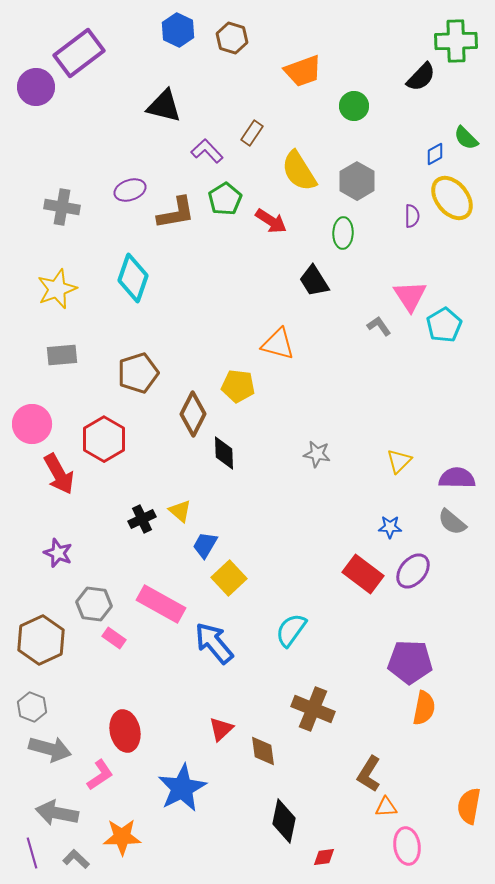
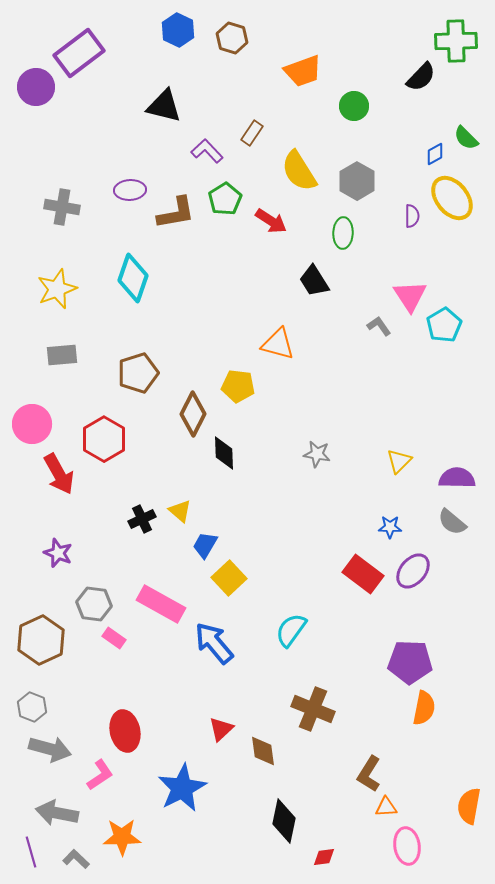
purple ellipse at (130, 190): rotated 16 degrees clockwise
purple line at (32, 853): moved 1 px left, 1 px up
